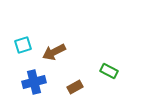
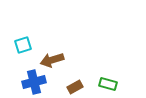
brown arrow: moved 2 px left, 8 px down; rotated 10 degrees clockwise
green rectangle: moved 1 px left, 13 px down; rotated 12 degrees counterclockwise
